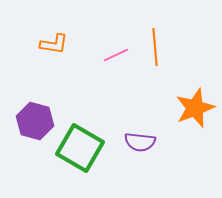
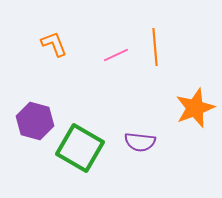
orange L-shape: rotated 120 degrees counterclockwise
